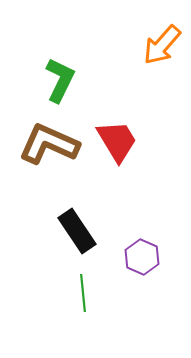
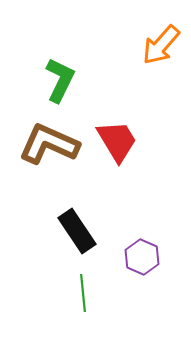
orange arrow: moved 1 px left
